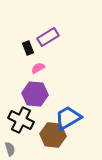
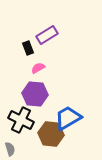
purple rectangle: moved 1 px left, 2 px up
brown hexagon: moved 2 px left, 1 px up
